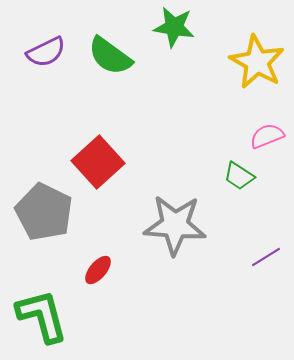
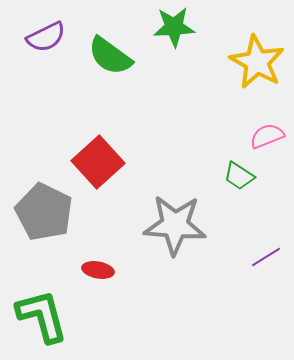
green star: rotated 12 degrees counterclockwise
purple semicircle: moved 15 px up
red ellipse: rotated 60 degrees clockwise
